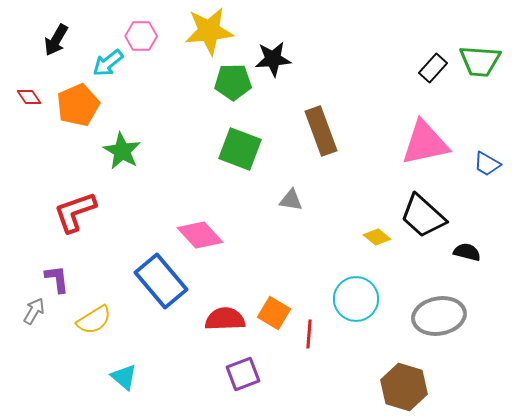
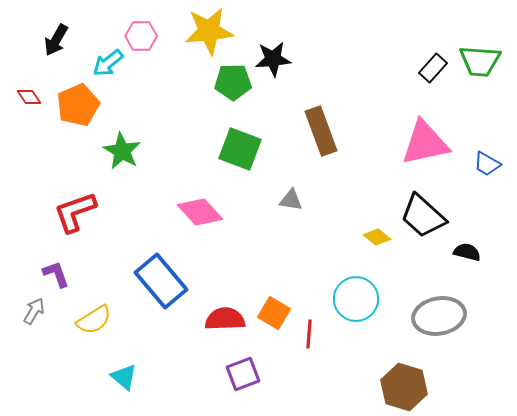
pink diamond: moved 23 px up
purple L-shape: moved 1 px left, 5 px up; rotated 12 degrees counterclockwise
